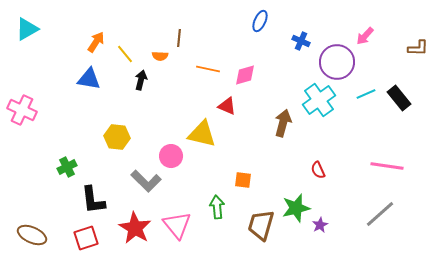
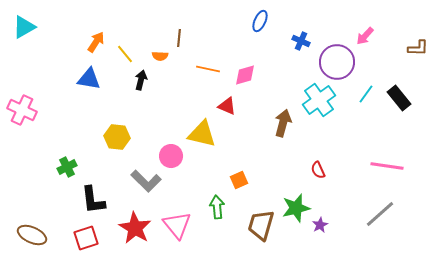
cyan triangle: moved 3 px left, 2 px up
cyan line: rotated 30 degrees counterclockwise
orange square: moved 4 px left; rotated 30 degrees counterclockwise
